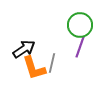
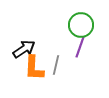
green circle: moved 1 px right
gray line: moved 4 px right, 2 px down
orange L-shape: rotated 20 degrees clockwise
